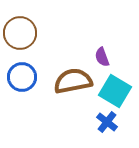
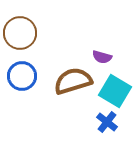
purple semicircle: rotated 54 degrees counterclockwise
blue circle: moved 1 px up
brown semicircle: rotated 6 degrees counterclockwise
